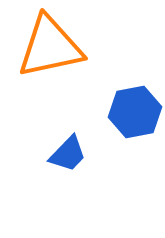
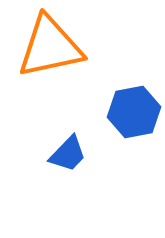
blue hexagon: moved 1 px left
